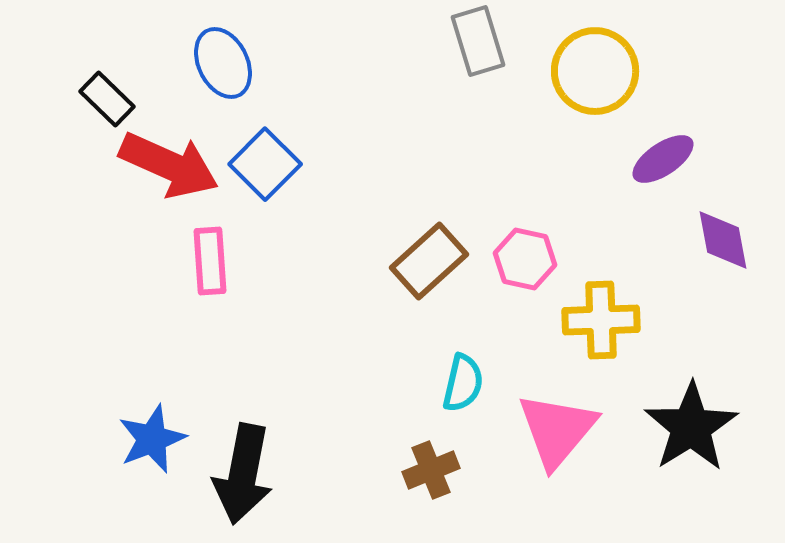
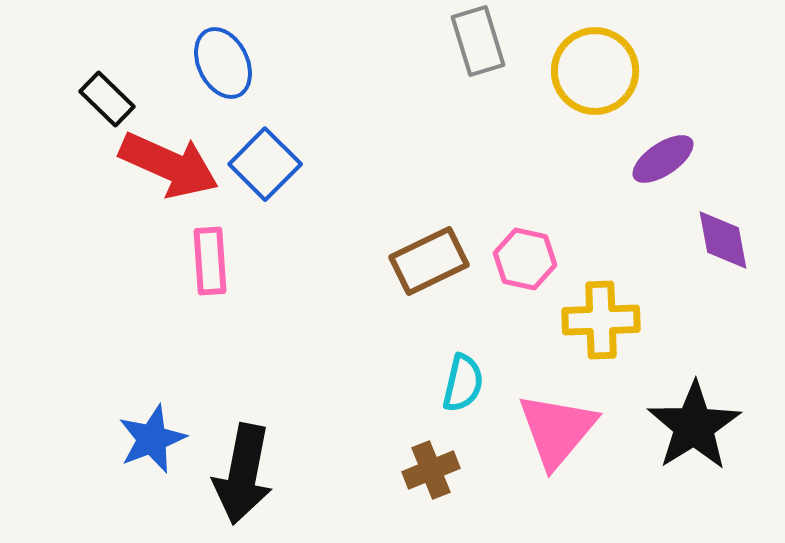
brown rectangle: rotated 16 degrees clockwise
black star: moved 3 px right, 1 px up
